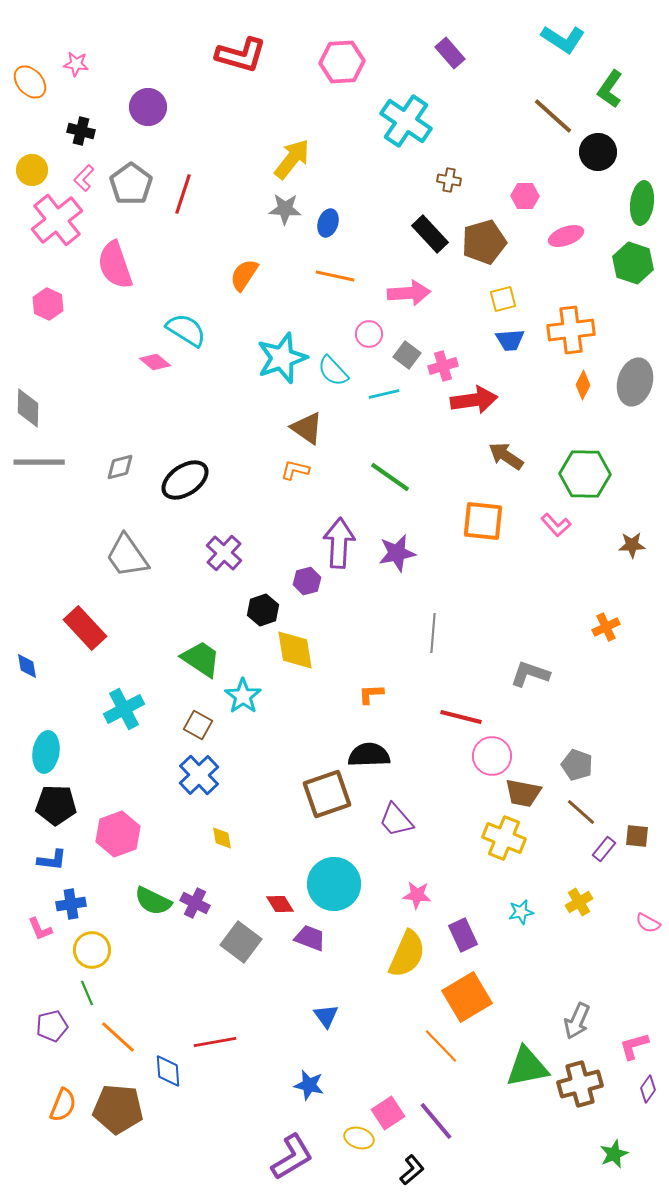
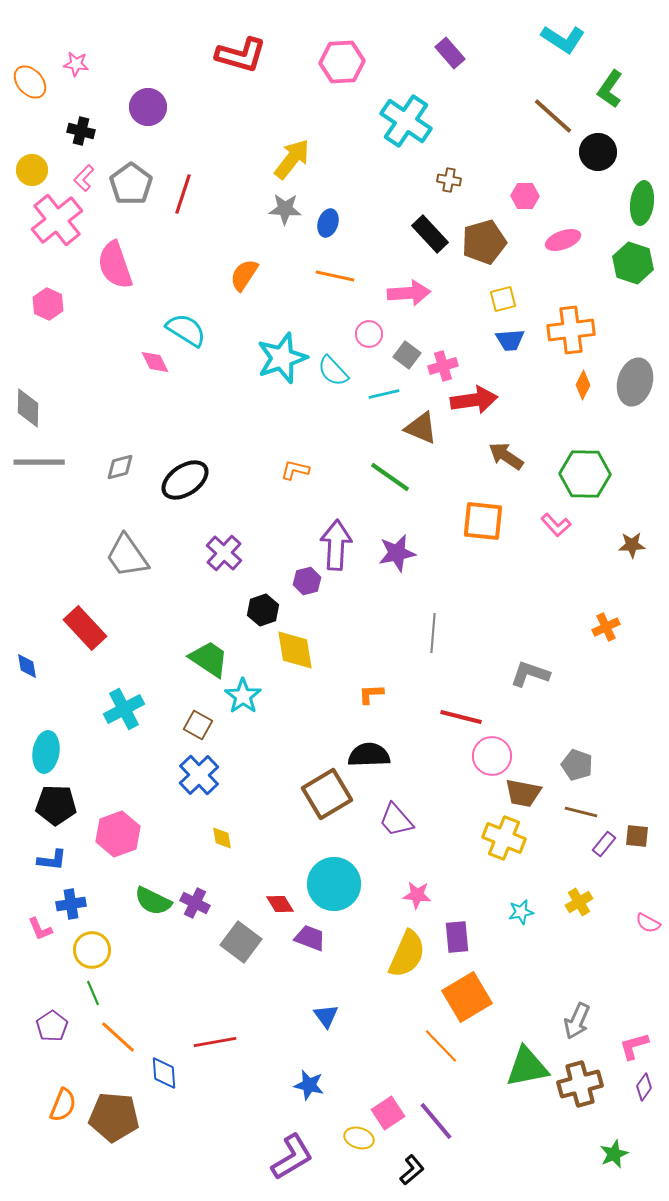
pink ellipse at (566, 236): moved 3 px left, 4 px down
pink diamond at (155, 362): rotated 24 degrees clockwise
brown triangle at (307, 428): moved 114 px right; rotated 12 degrees counterclockwise
purple arrow at (339, 543): moved 3 px left, 2 px down
green trapezoid at (201, 659): moved 8 px right
brown square at (327, 794): rotated 12 degrees counterclockwise
brown line at (581, 812): rotated 28 degrees counterclockwise
purple rectangle at (604, 849): moved 5 px up
purple rectangle at (463, 935): moved 6 px left, 2 px down; rotated 20 degrees clockwise
green line at (87, 993): moved 6 px right
purple pentagon at (52, 1026): rotated 20 degrees counterclockwise
blue diamond at (168, 1071): moved 4 px left, 2 px down
purple diamond at (648, 1089): moved 4 px left, 2 px up
brown pentagon at (118, 1109): moved 4 px left, 8 px down
